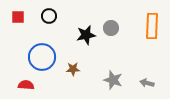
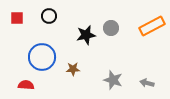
red square: moved 1 px left, 1 px down
orange rectangle: rotated 60 degrees clockwise
